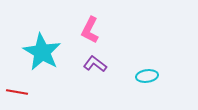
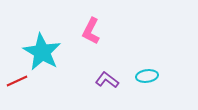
pink L-shape: moved 1 px right, 1 px down
purple L-shape: moved 12 px right, 16 px down
red line: moved 11 px up; rotated 35 degrees counterclockwise
